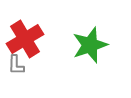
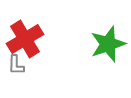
green star: moved 18 px right, 1 px up
